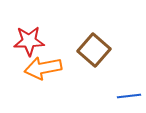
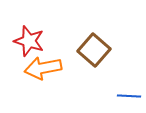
red star: rotated 20 degrees clockwise
blue line: rotated 10 degrees clockwise
